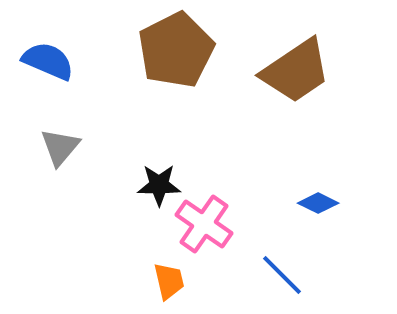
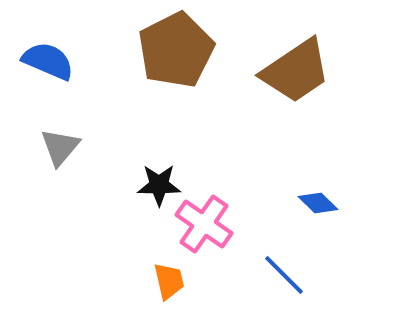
blue diamond: rotated 18 degrees clockwise
blue line: moved 2 px right
